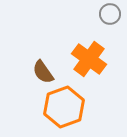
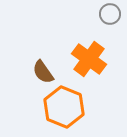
orange hexagon: rotated 18 degrees counterclockwise
